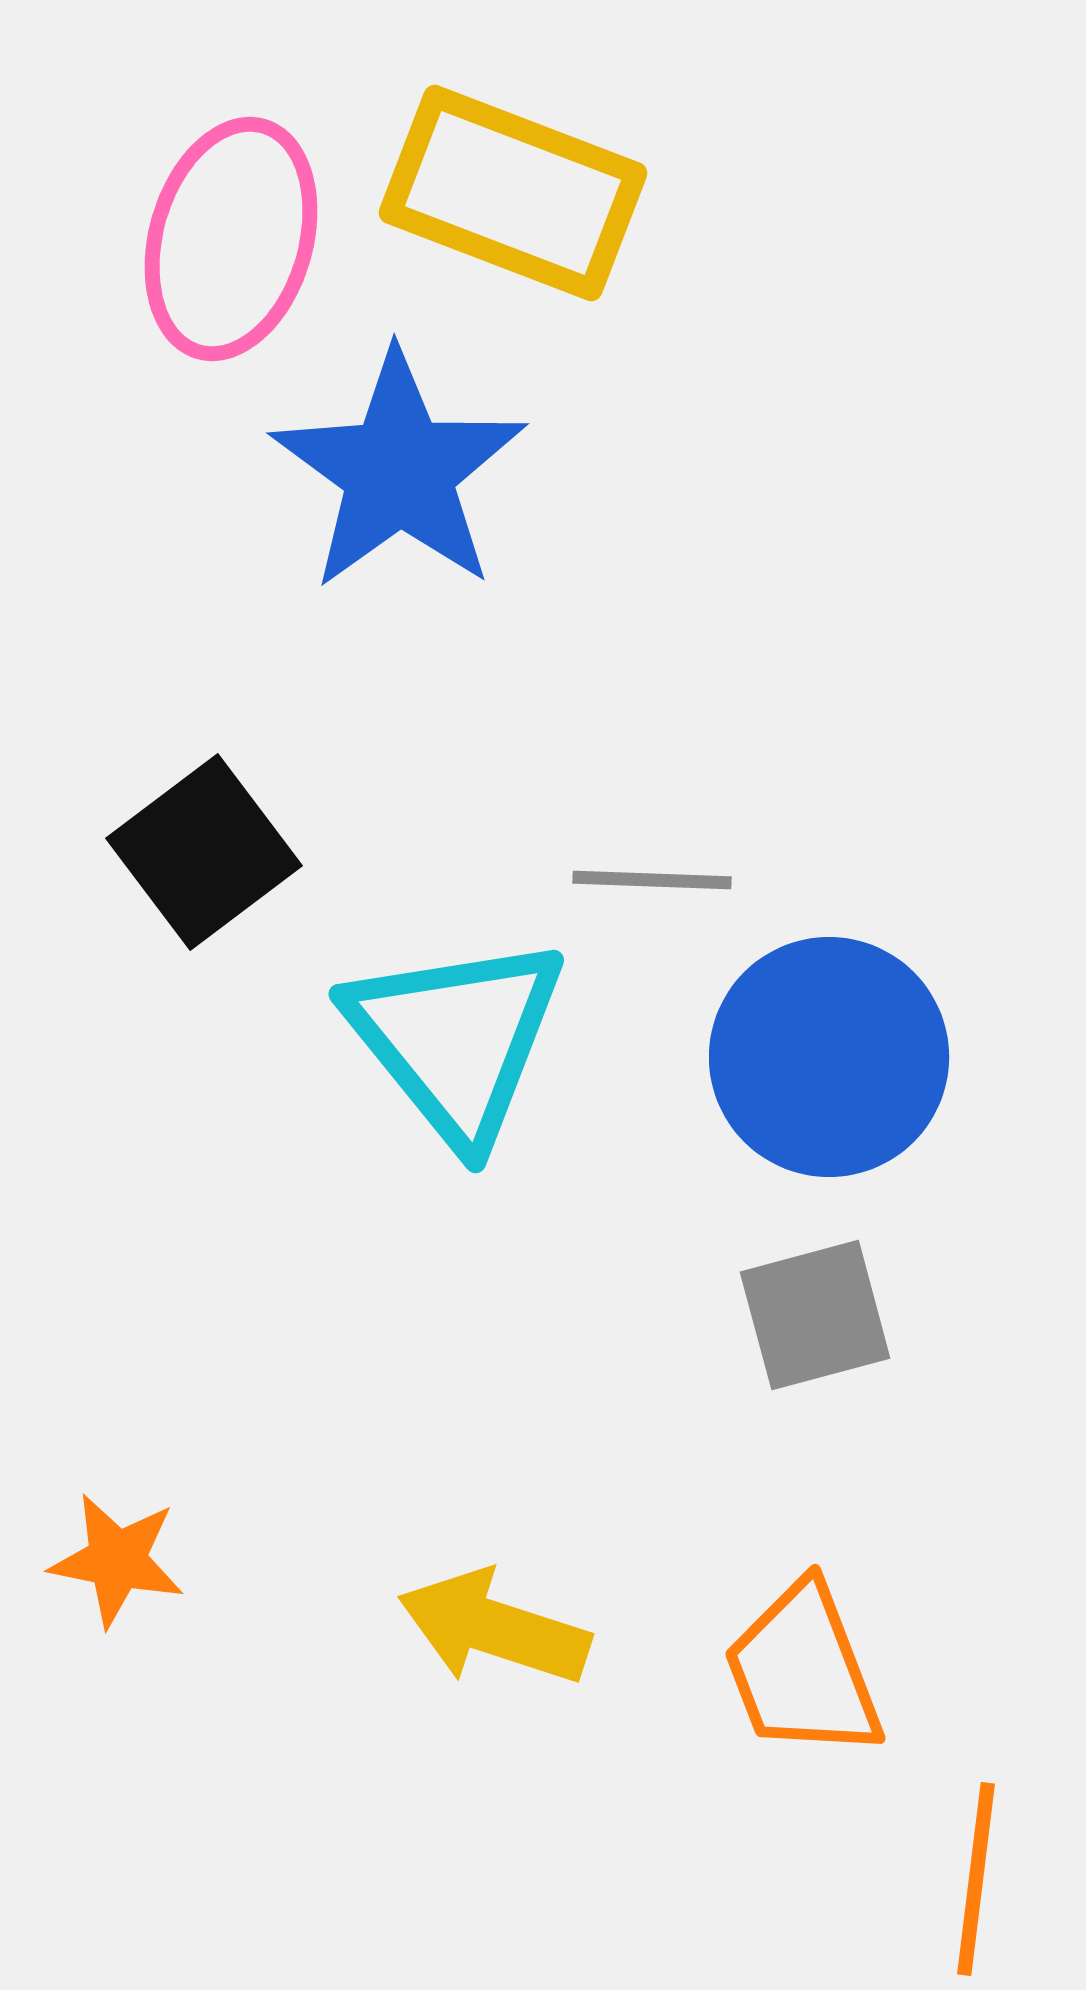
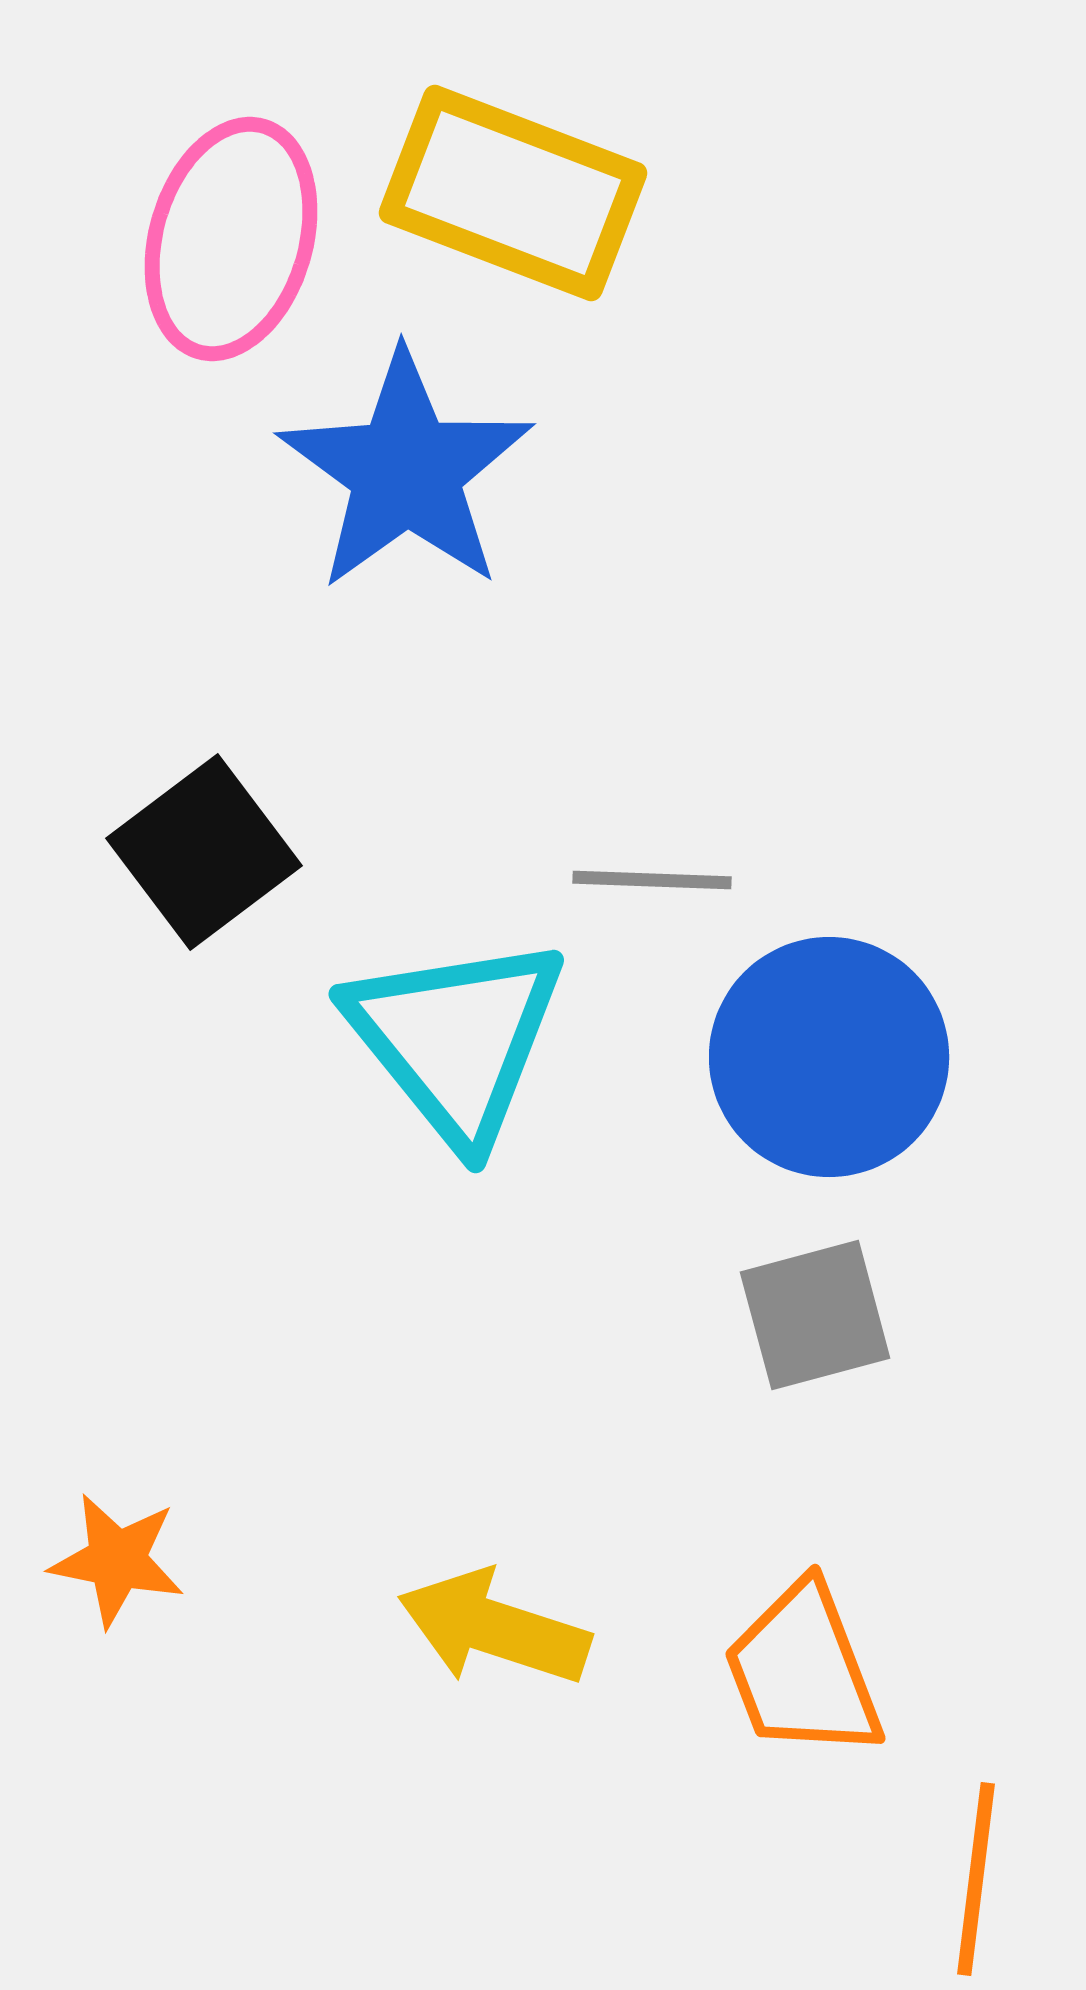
blue star: moved 7 px right
